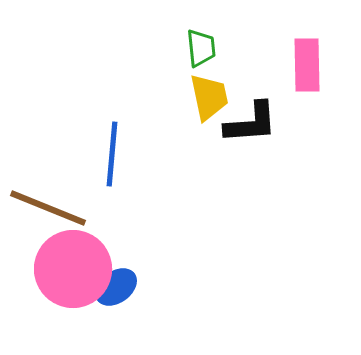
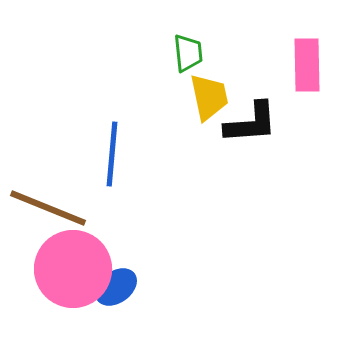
green trapezoid: moved 13 px left, 5 px down
